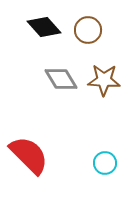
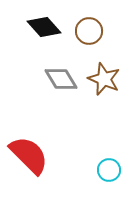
brown circle: moved 1 px right, 1 px down
brown star: moved 1 px up; rotated 20 degrees clockwise
cyan circle: moved 4 px right, 7 px down
